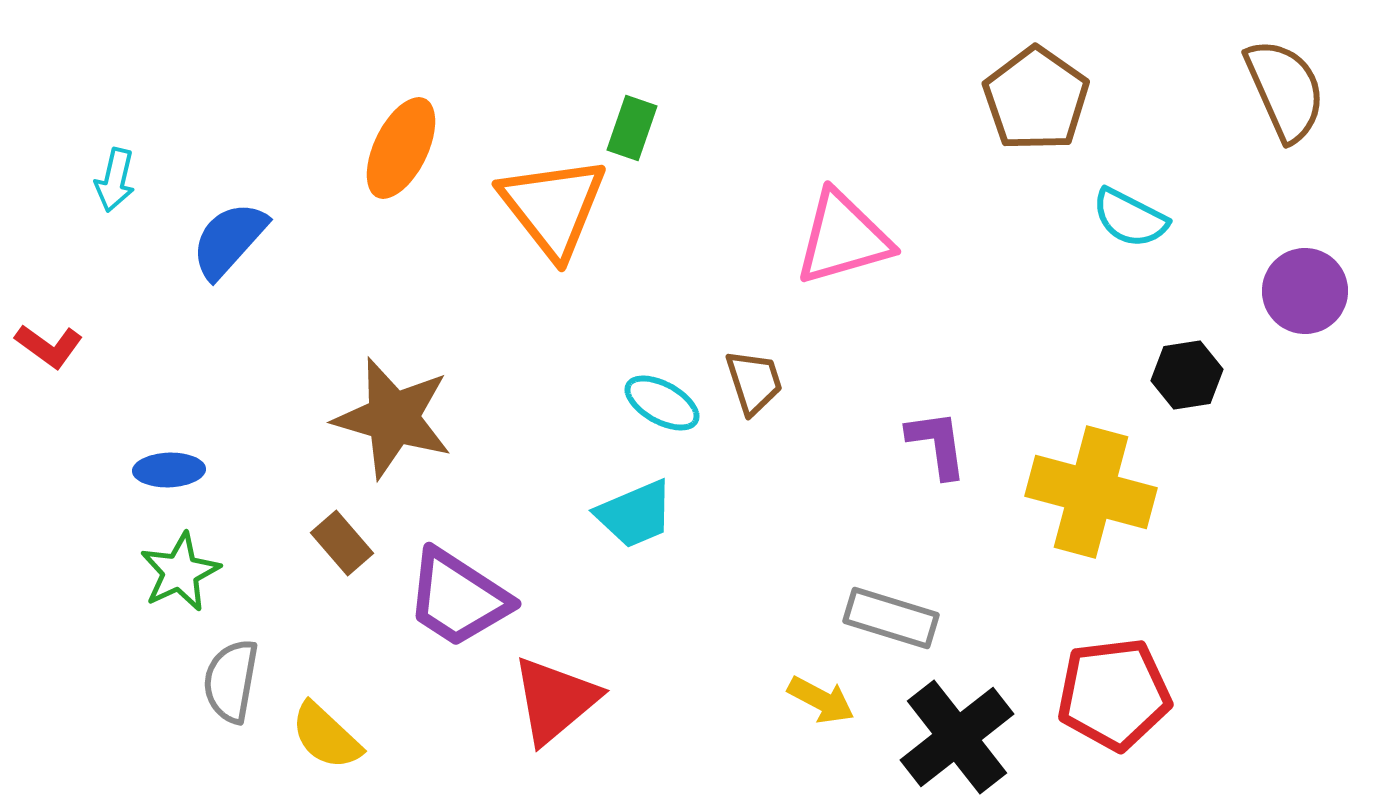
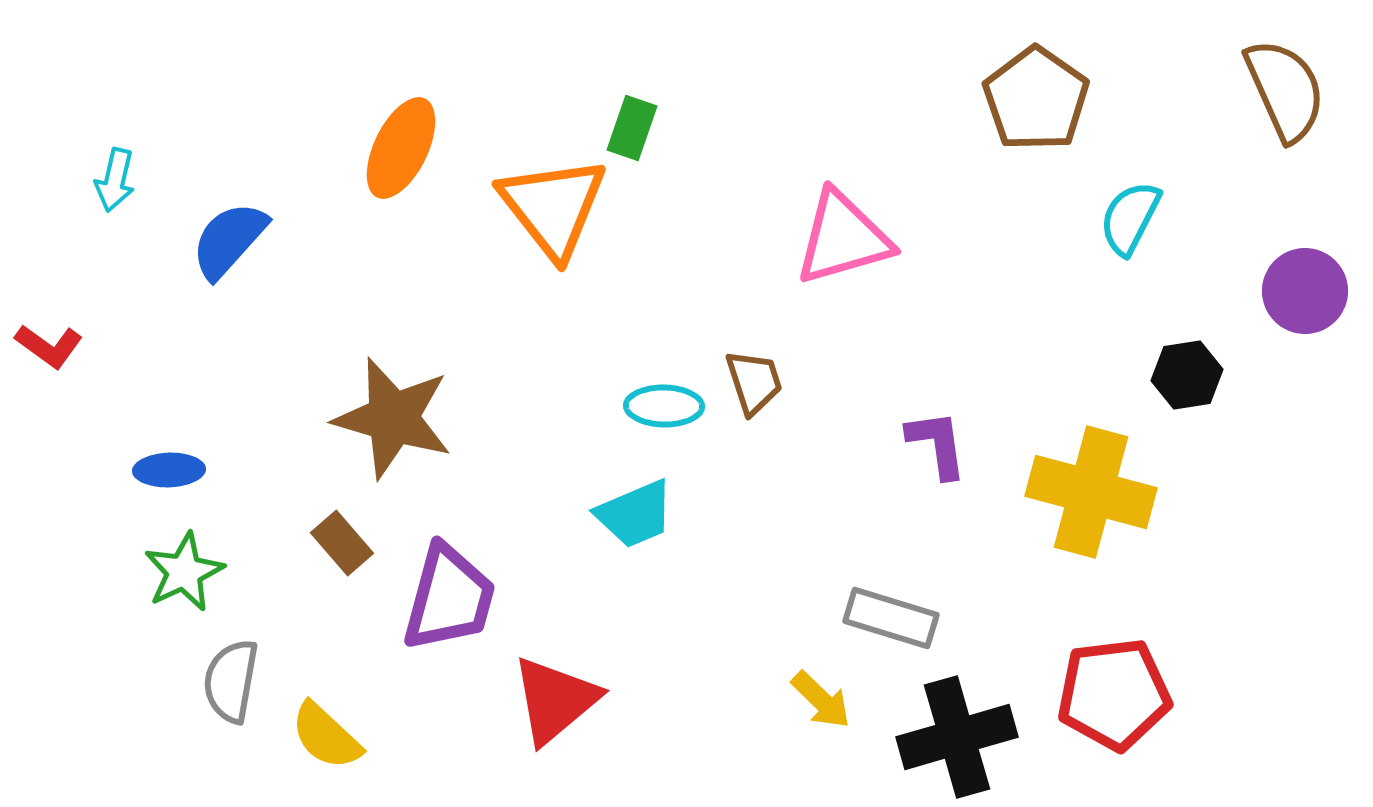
cyan semicircle: rotated 90 degrees clockwise
cyan ellipse: moved 2 px right, 3 px down; rotated 28 degrees counterclockwise
green star: moved 4 px right
purple trapezoid: moved 9 px left; rotated 108 degrees counterclockwise
yellow arrow: rotated 16 degrees clockwise
black cross: rotated 22 degrees clockwise
